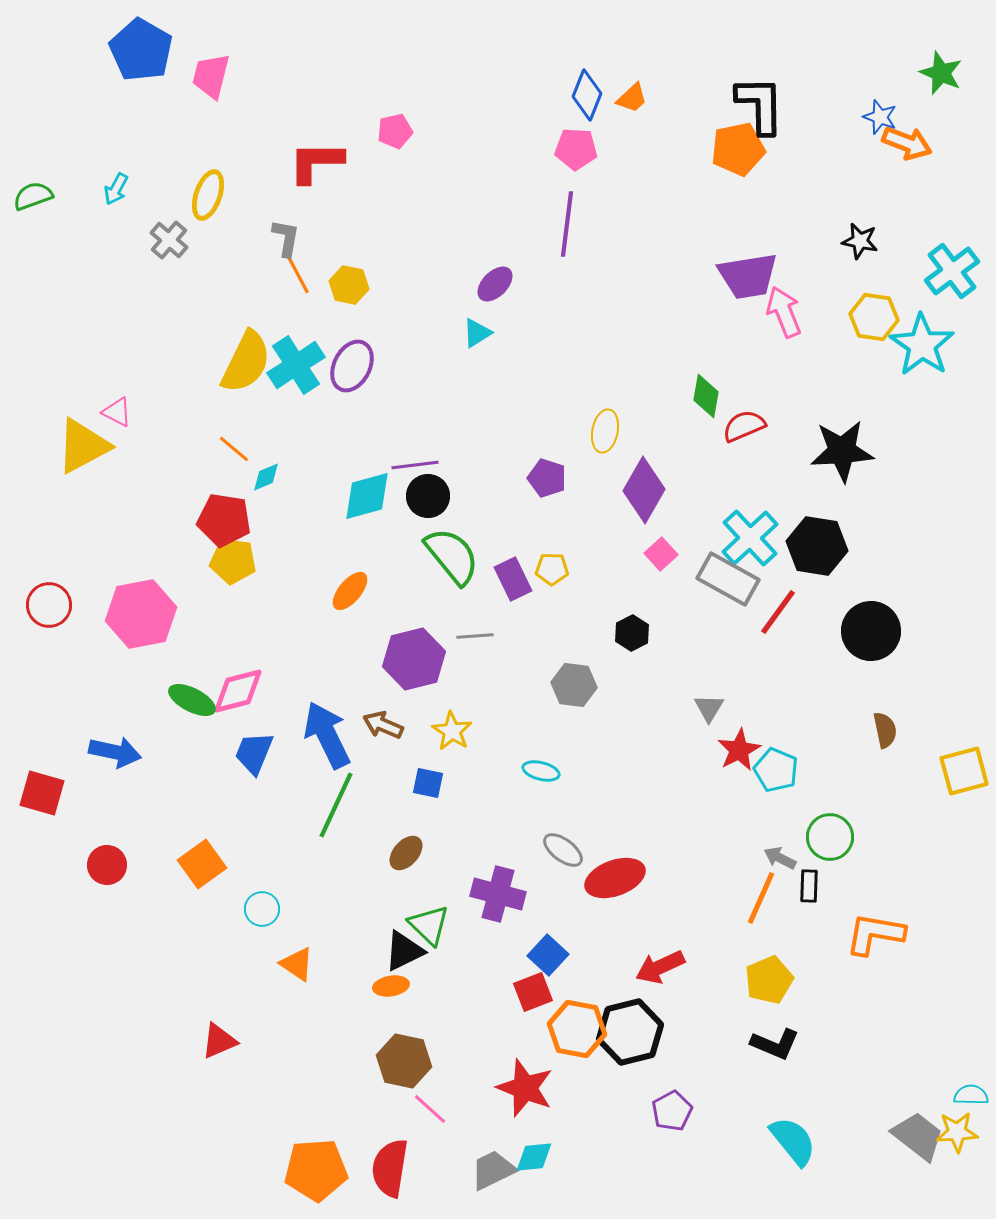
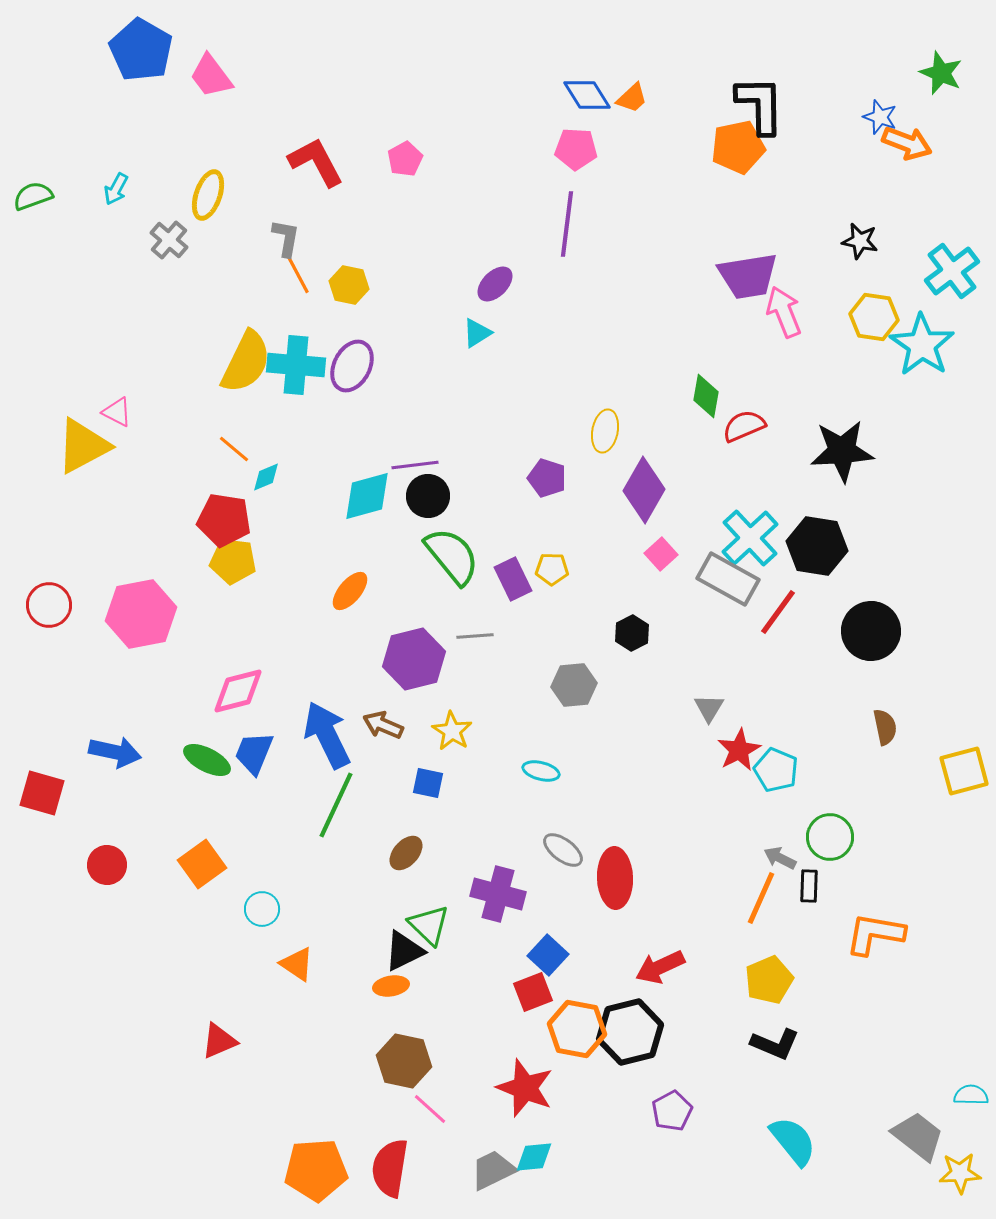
pink trapezoid at (211, 76): rotated 51 degrees counterclockwise
blue diamond at (587, 95): rotated 54 degrees counterclockwise
pink pentagon at (395, 131): moved 10 px right, 28 px down; rotated 16 degrees counterclockwise
orange pentagon at (738, 149): moved 2 px up
red L-shape at (316, 162): rotated 62 degrees clockwise
cyan cross at (296, 365): rotated 38 degrees clockwise
gray hexagon at (574, 685): rotated 12 degrees counterclockwise
green ellipse at (192, 700): moved 15 px right, 60 px down
brown semicircle at (885, 730): moved 3 px up
red ellipse at (615, 878): rotated 72 degrees counterclockwise
yellow star at (957, 1132): moved 3 px right, 41 px down
